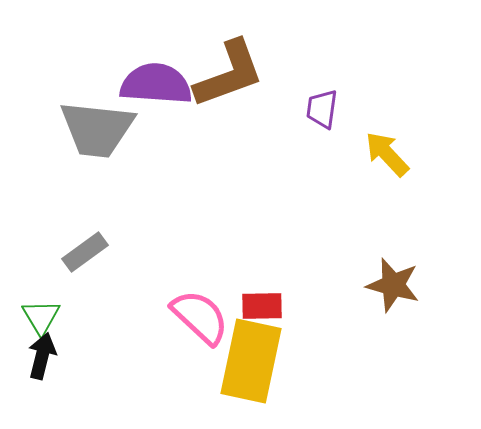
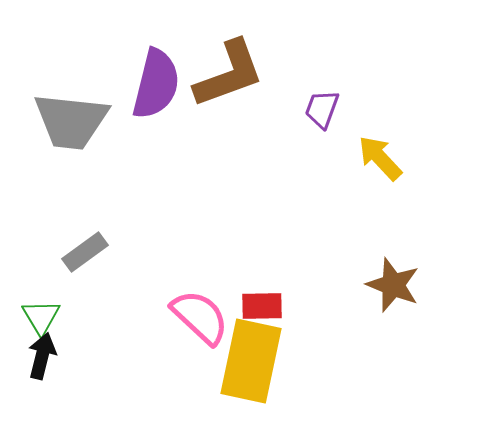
purple semicircle: rotated 100 degrees clockwise
purple trapezoid: rotated 12 degrees clockwise
gray trapezoid: moved 26 px left, 8 px up
yellow arrow: moved 7 px left, 4 px down
brown star: rotated 6 degrees clockwise
